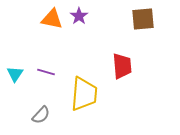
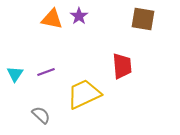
brown square: rotated 15 degrees clockwise
purple line: rotated 36 degrees counterclockwise
yellow trapezoid: rotated 120 degrees counterclockwise
gray semicircle: rotated 90 degrees counterclockwise
